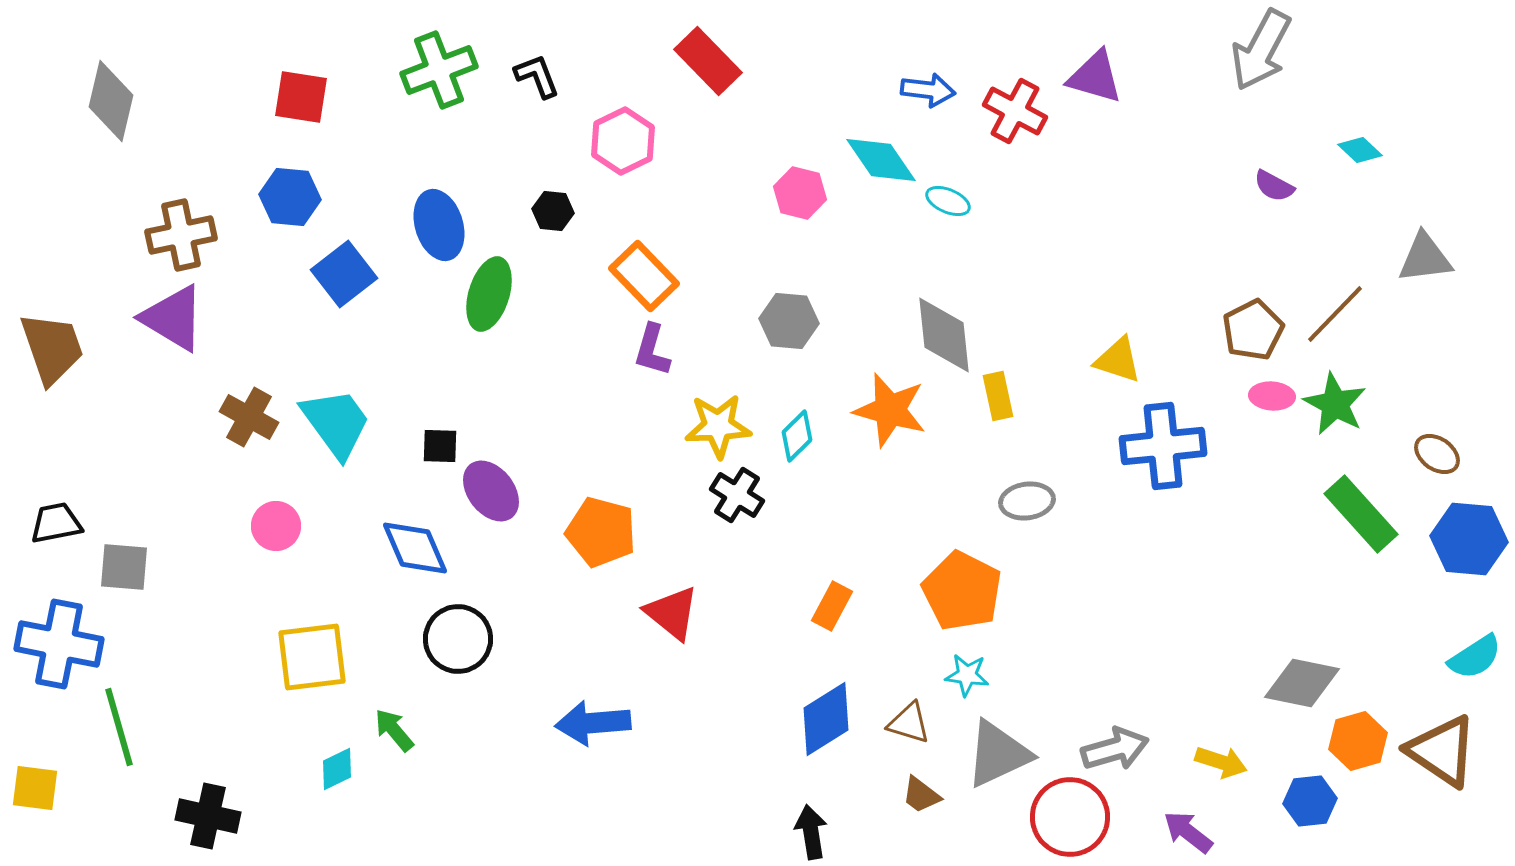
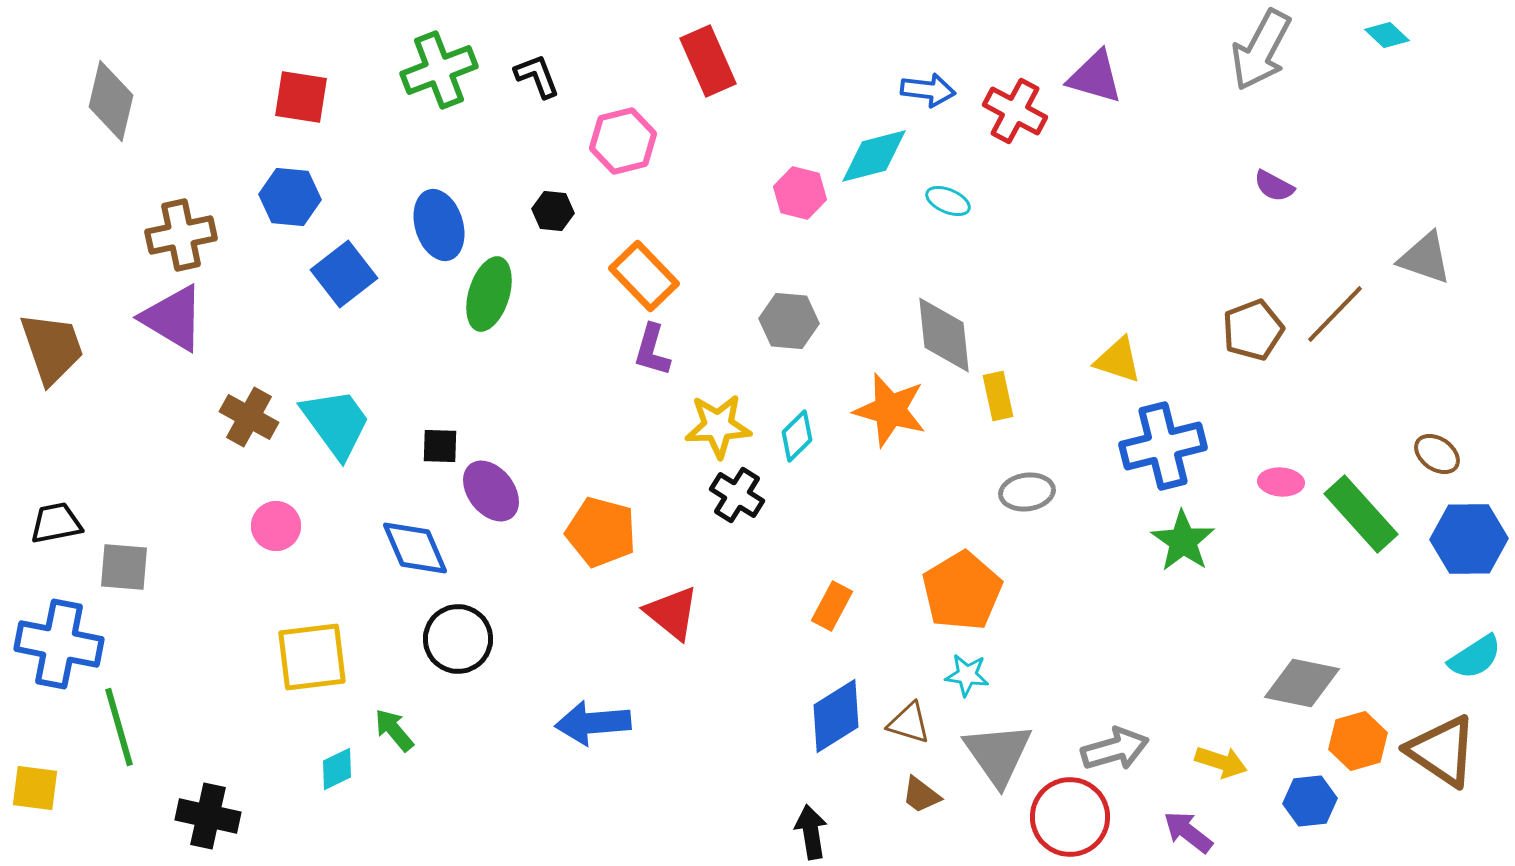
red rectangle at (708, 61): rotated 20 degrees clockwise
pink hexagon at (623, 141): rotated 12 degrees clockwise
cyan diamond at (1360, 150): moved 27 px right, 115 px up
cyan diamond at (881, 160): moved 7 px left, 4 px up; rotated 70 degrees counterclockwise
gray triangle at (1425, 258): rotated 26 degrees clockwise
brown pentagon at (1253, 330): rotated 6 degrees clockwise
pink ellipse at (1272, 396): moved 9 px right, 86 px down
green star at (1335, 404): moved 152 px left, 137 px down; rotated 6 degrees clockwise
blue cross at (1163, 446): rotated 8 degrees counterclockwise
gray ellipse at (1027, 501): moved 9 px up
blue hexagon at (1469, 539): rotated 6 degrees counterclockwise
orange pentagon at (962, 591): rotated 14 degrees clockwise
blue diamond at (826, 719): moved 10 px right, 3 px up
gray triangle at (998, 754): rotated 40 degrees counterclockwise
